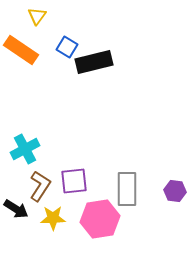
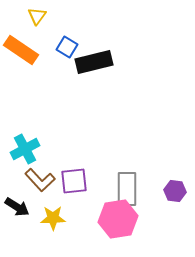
brown L-shape: moved 6 px up; rotated 104 degrees clockwise
black arrow: moved 1 px right, 2 px up
pink hexagon: moved 18 px right
